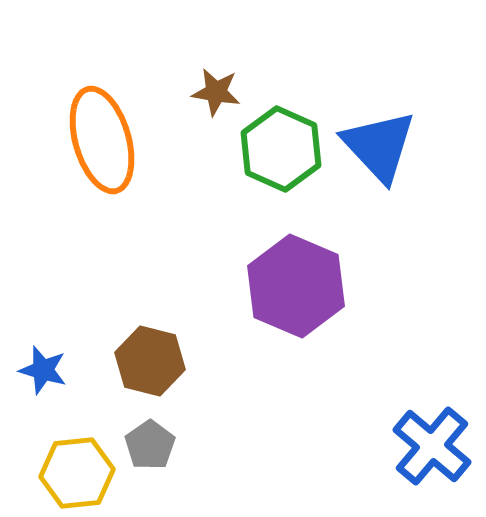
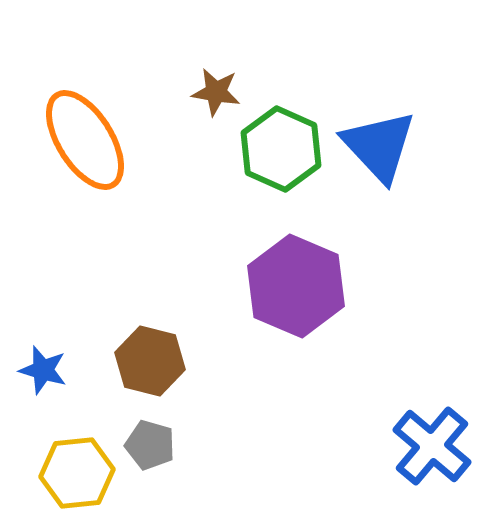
orange ellipse: moved 17 px left; rotated 16 degrees counterclockwise
gray pentagon: rotated 21 degrees counterclockwise
